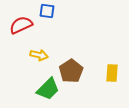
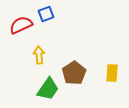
blue square: moved 1 px left, 3 px down; rotated 28 degrees counterclockwise
yellow arrow: rotated 108 degrees counterclockwise
brown pentagon: moved 3 px right, 2 px down
green trapezoid: rotated 10 degrees counterclockwise
